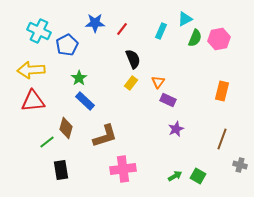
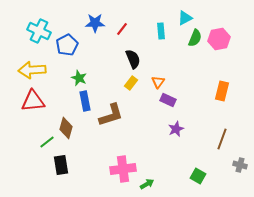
cyan triangle: moved 1 px up
cyan rectangle: rotated 28 degrees counterclockwise
yellow arrow: moved 1 px right
green star: rotated 14 degrees counterclockwise
blue rectangle: rotated 36 degrees clockwise
brown L-shape: moved 6 px right, 21 px up
black rectangle: moved 5 px up
green arrow: moved 28 px left, 8 px down
